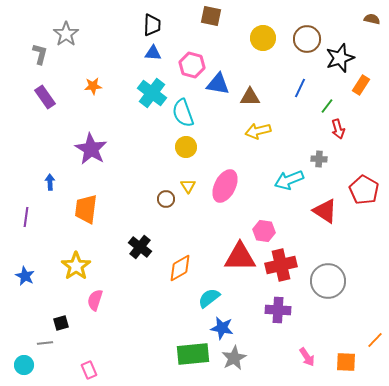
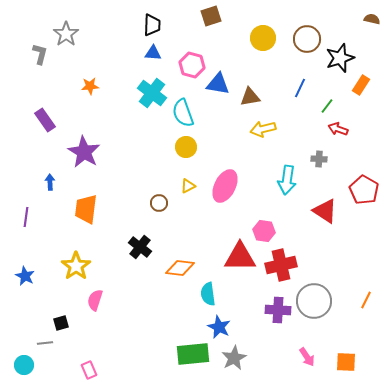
brown square at (211, 16): rotated 30 degrees counterclockwise
orange star at (93, 86): moved 3 px left
purple rectangle at (45, 97): moved 23 px down
brown triangle at (250, 97): rotated 10 degrees counterclockwise
red arrow at (338, 129): rotated 126 degrees clockwise
yellow arrow at (258, 131): moved 5 px right, 2 px up
purple star at (91, 149): moved 7 px left, 3 px down
cyan arrow at (289, 180): moved 2 px left; rotated 60 degrees counterclockwise
yellow triangle at (188, 186): rotated 35 degrees clockwise
brown circle at (166, 199): moved 7 px left, 4 px down
orange diamond at (180, 268): rotated 36 degrees clockwise
gray circle at (328, 281): moved 14 px left, 20 px down
cyan semicircle at (209, 298): moved 1 px left, 4 px up; rotated 60 degrees counterclockwise
blue star at (222, 328): moved 3 px left, 1 px up; rotated 15 degrees clockwise
orange line at (375, 340): moved 9 px left, 40 px up; rotated 18 degrees counterclockwise
